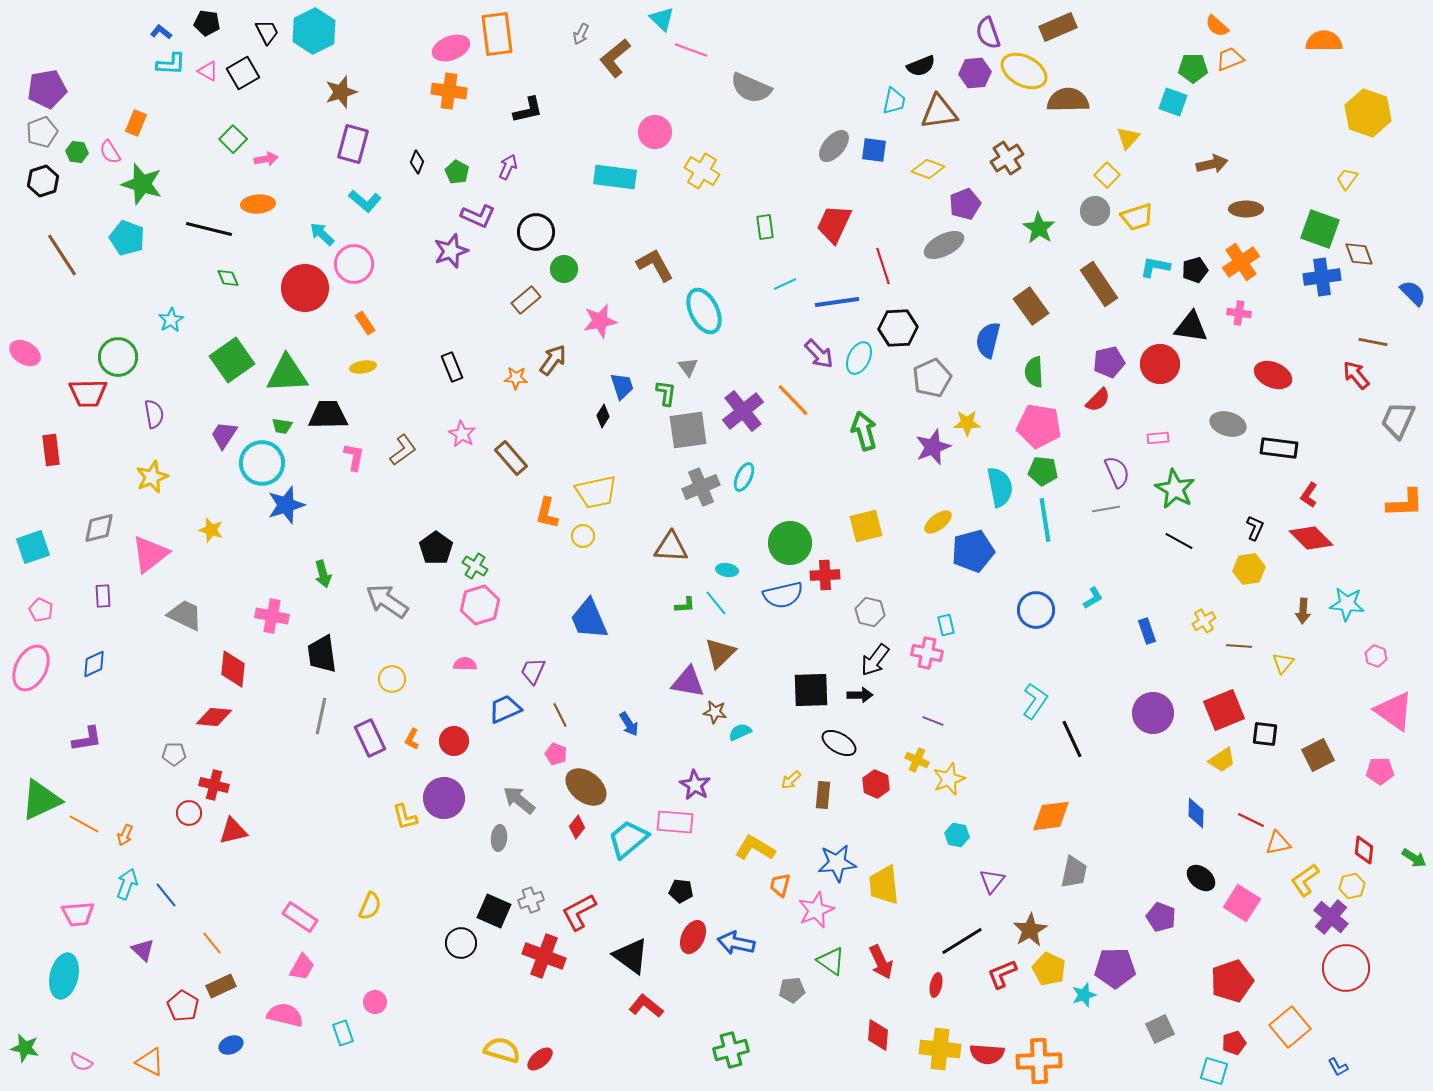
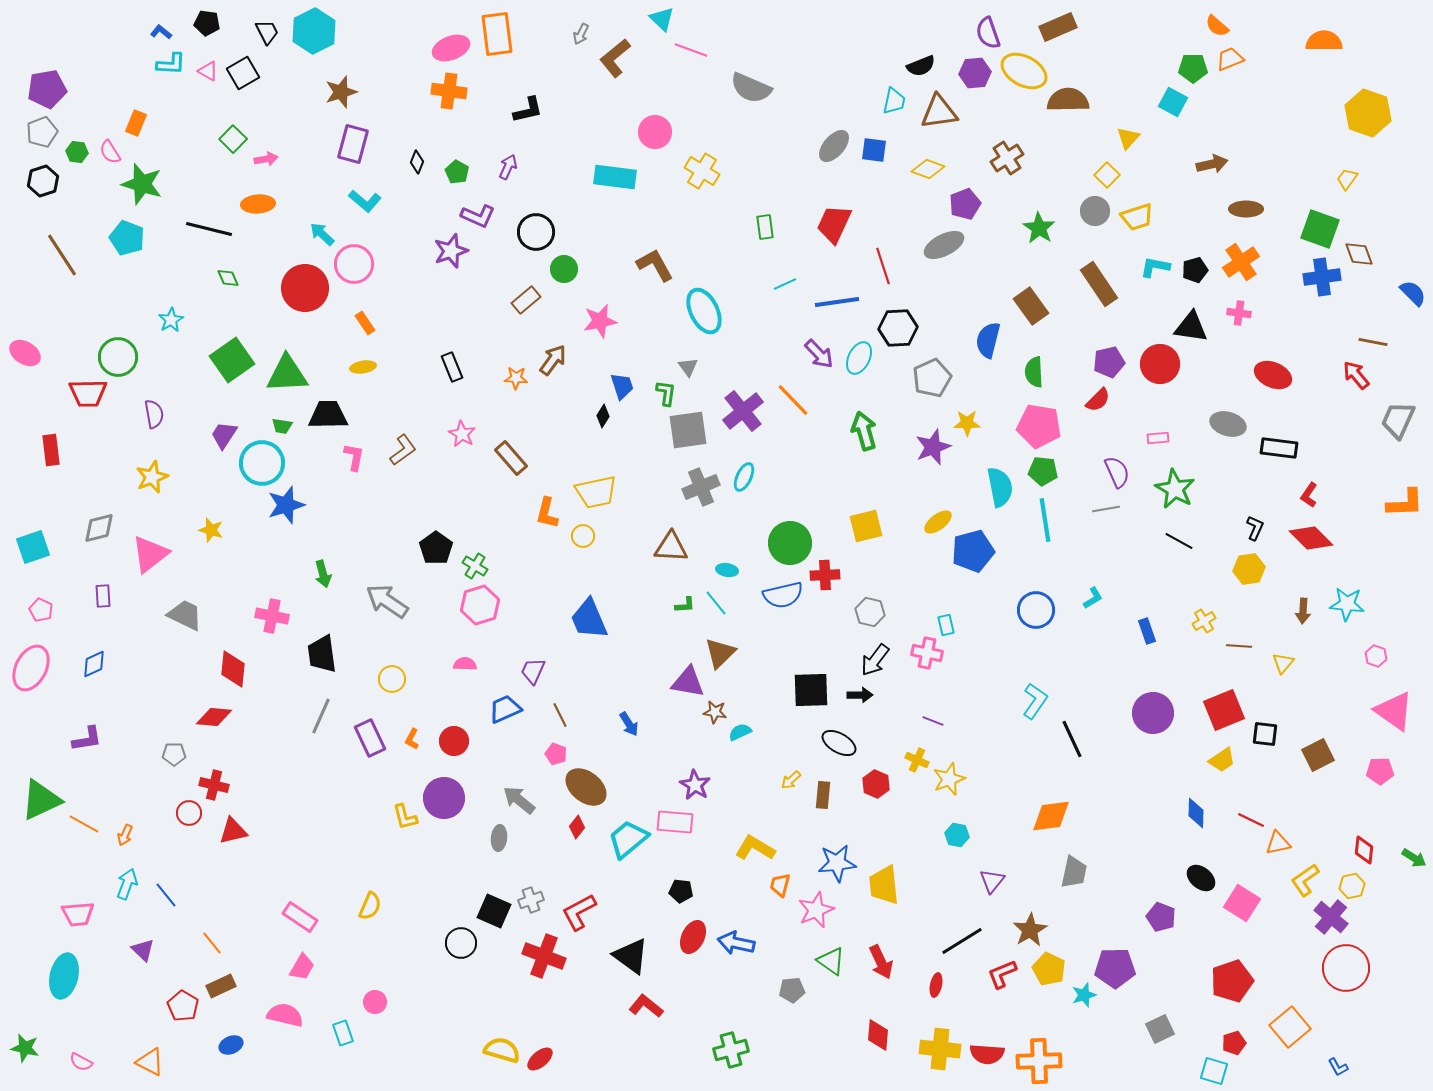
cyan square at (1173, 102): rotated 8 degrees clockwise
gray line at (321, 716): rotated 12 degrees clockwise
